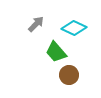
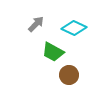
green trapezoid: moved 3 px left; rotated 20 degrees counterclockwise
